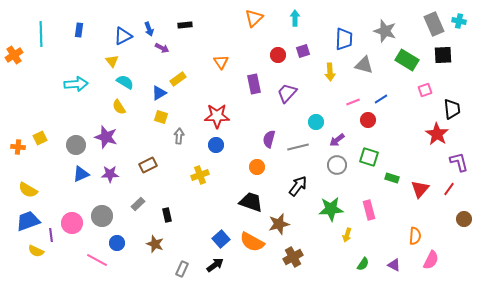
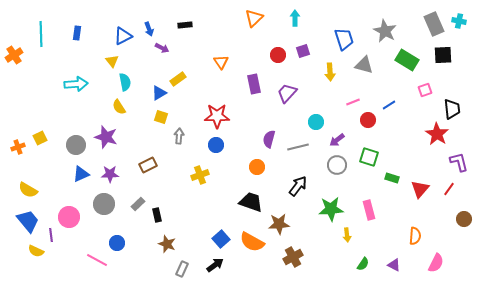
blue rectangle at (79, 30): moved 2 px left, 3 px down
gray star at (385, 31): rotated 10 degrees clockwise
blue trapezoid at (344, 39): rotated 20 degrees counterclockwise
cyan semicircle at (125, 82): rotated 48 degrees clockwise
blue line at (381, 99): moved 8 px right, 6 px down
orange cross at (18, 147): rotated 24 degrees counterclockwise
black rectangle at (167, 215): moved 10 px left
gray circle at (102, 216): moved 2 px right, 12 px up
blue trapezoid at (28, 221): rotated 70 degrees clockwise
pink circle at (72, 223): moved 3 px left, 6 px up
brown star at (279, 224): rotated 10 degrees clockwise
yellow arrow at (347, 235): rotated 24 degrees counterclockwise
brown star at (155, 244): moved 12 px right
pink semicircle at (431, 260): moved 5 px right, 3 px down
